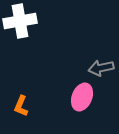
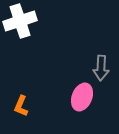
white cross: rotated 8 degrees counterclockwise
gray arrow: rotated 75 degrees counterclockwise
